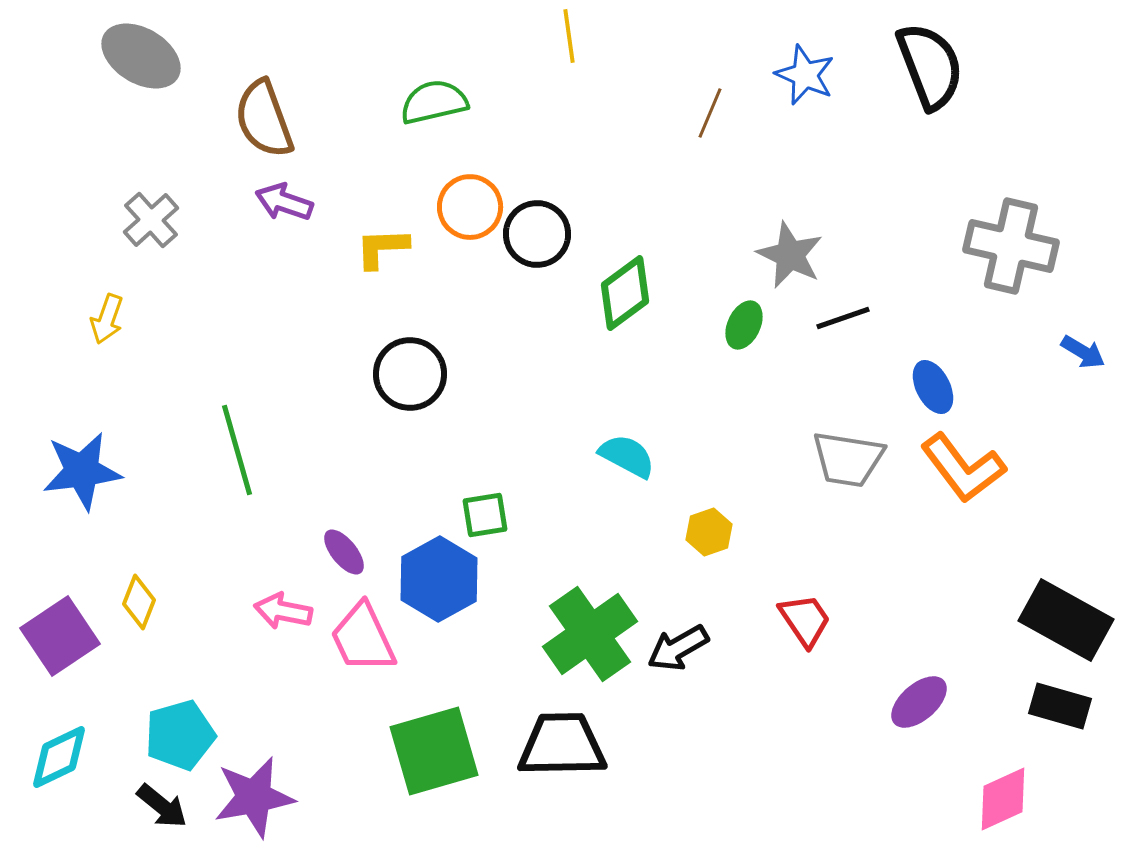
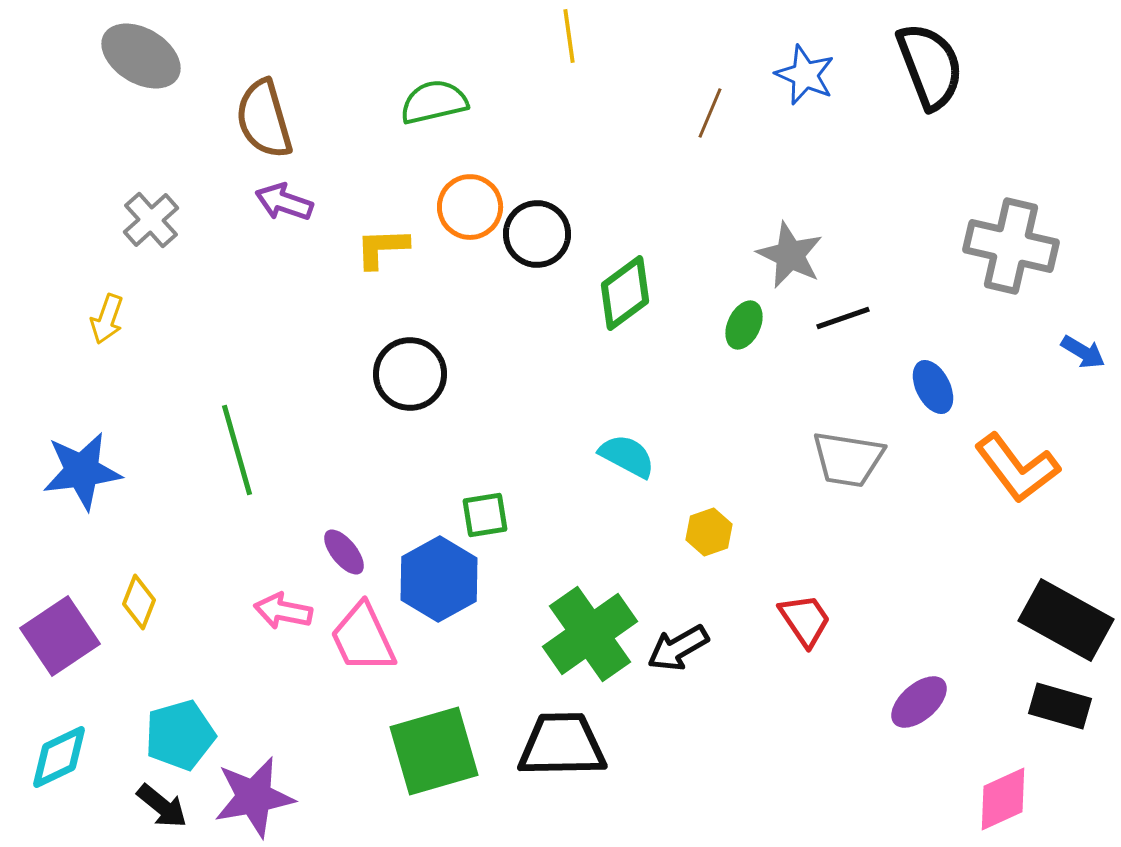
brown semicircle at (264, 119): rotated 4 degrees clockwise
orange L-shape at (963, 468): moved 54 px right
